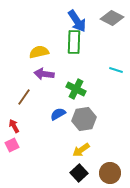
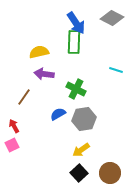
blue arrow: moved 1 px left, 2 px down
